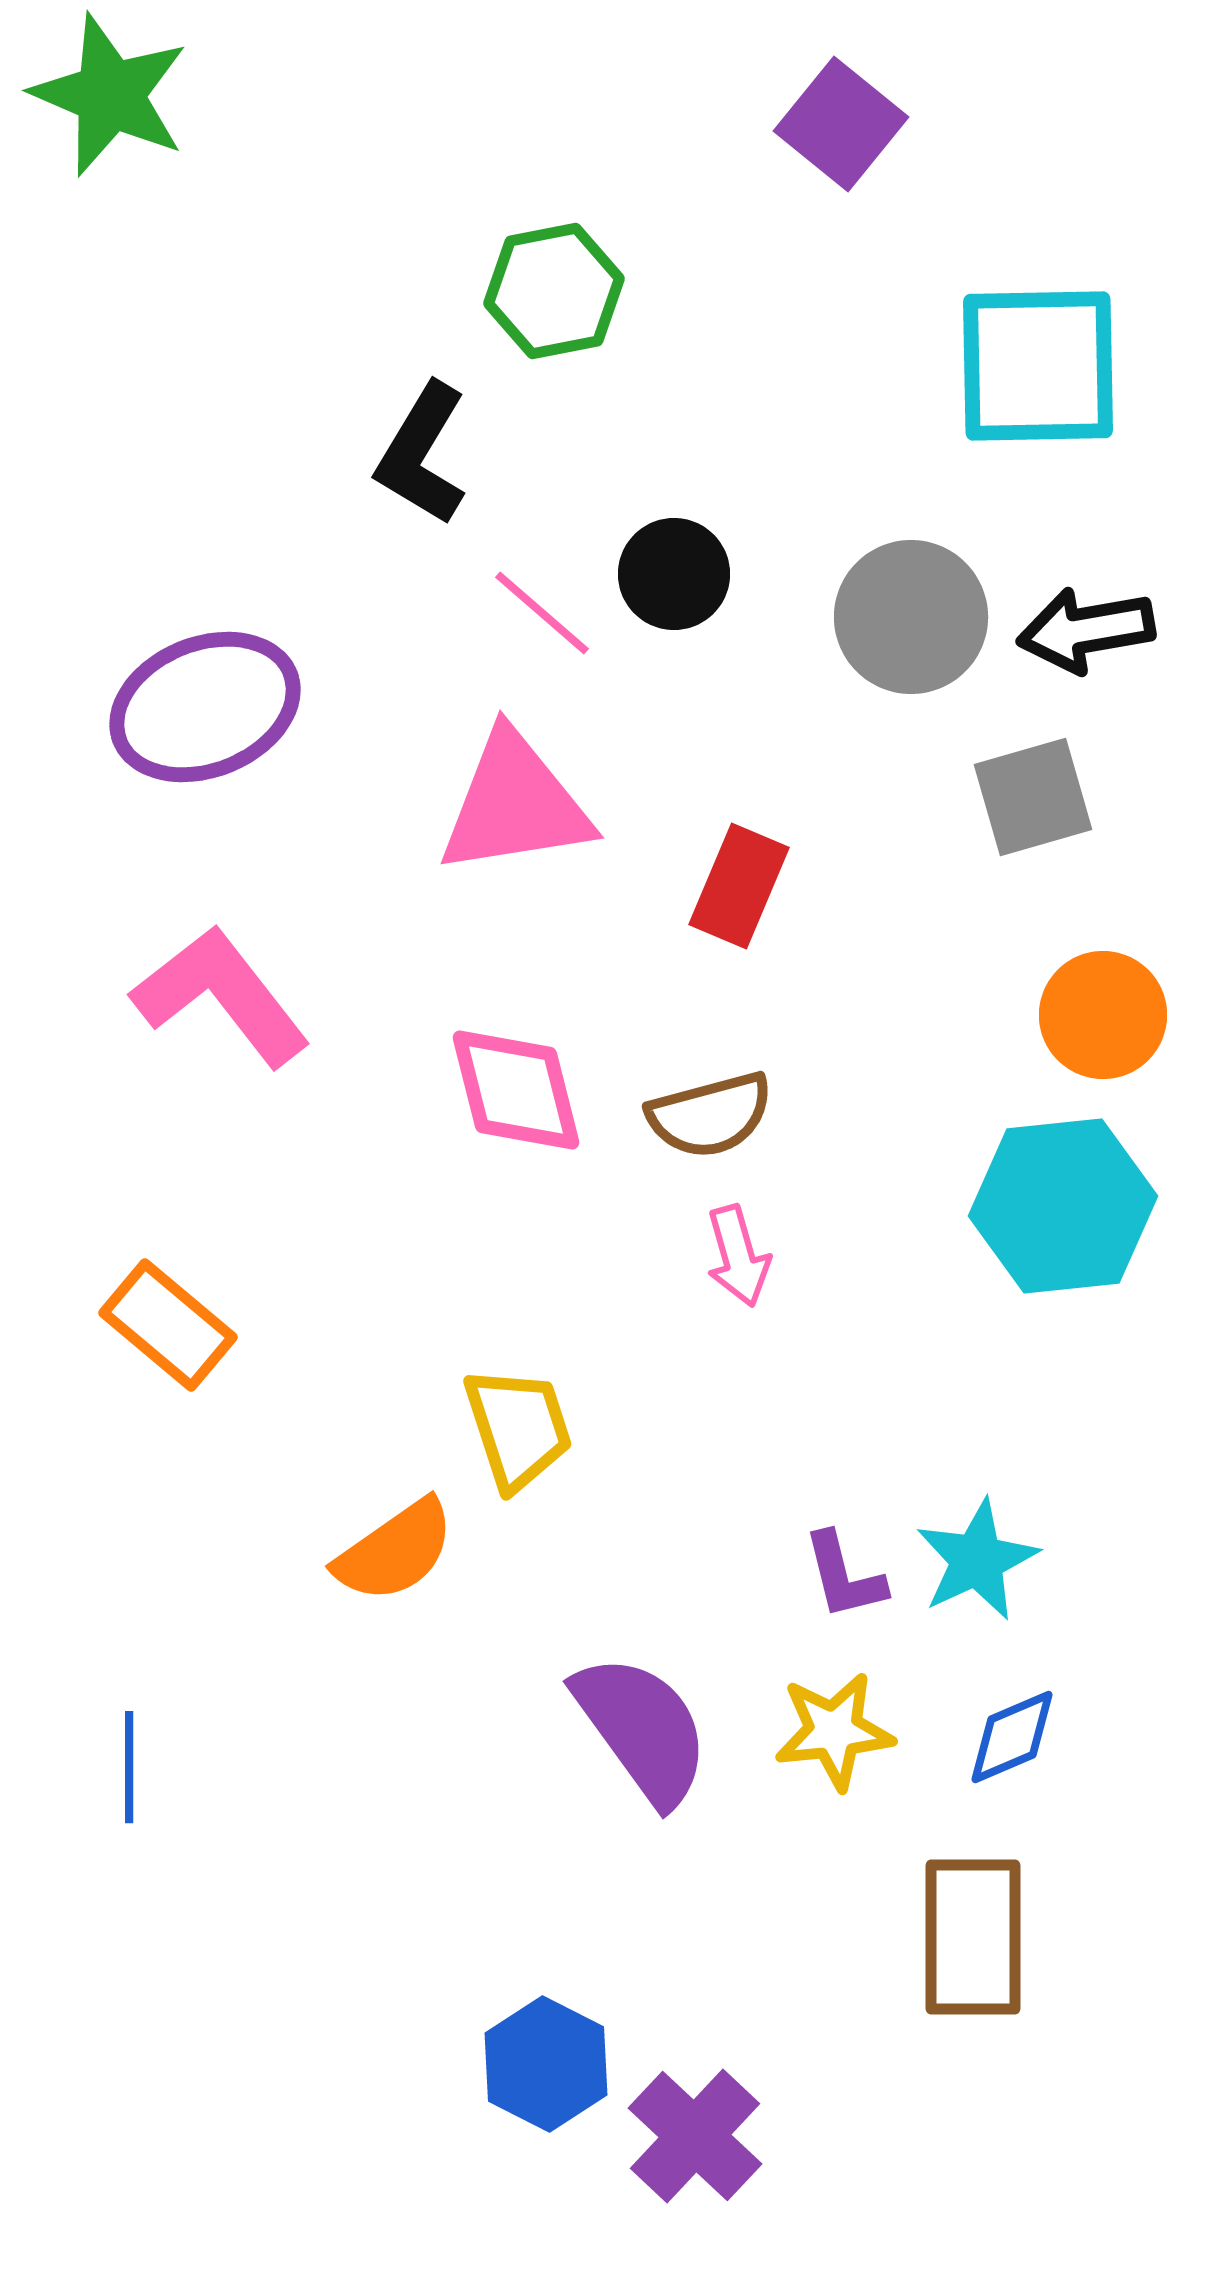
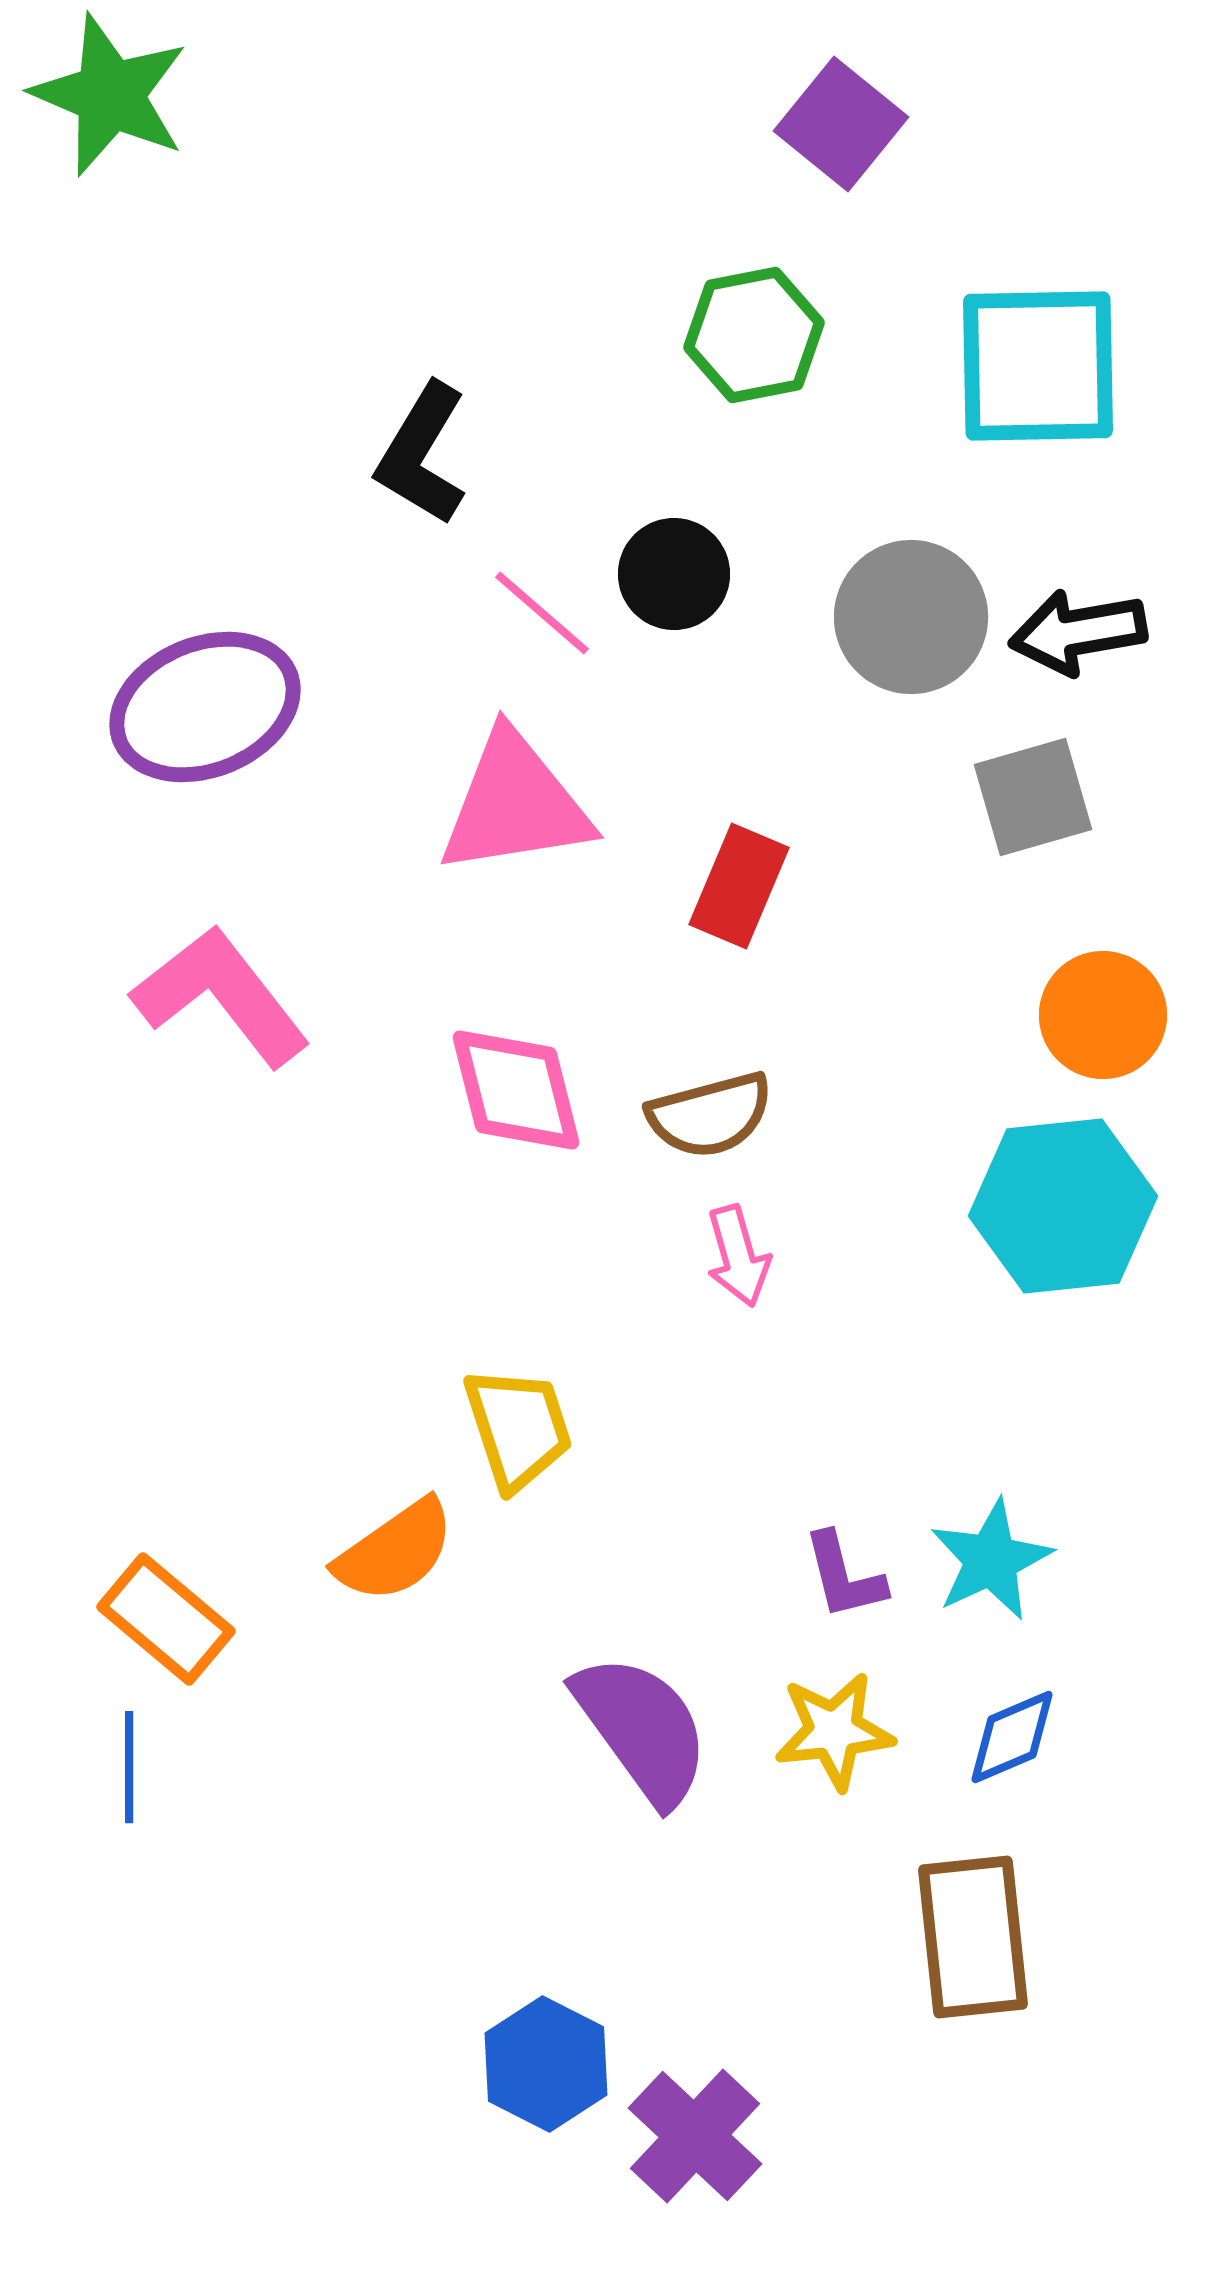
green hexagon: moved 200 px right, 44 px down
black arrow: moved 8 px left, 2 px down
orange rectangle: moved 2 px left, 294 px down
cyan star: moved 14 px right
brown rectangle: rotated 6 degrees counterclockwise
